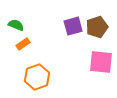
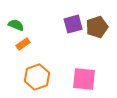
purple square: moved 2 px up
pink square: moved 17 px left, 17 px down
